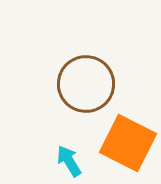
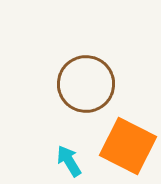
orange square: moved 3 px down
